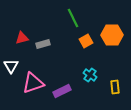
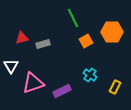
orange hexagon: moved 3 px up
yellow rectangle: rotated 32 degrees clockwise
